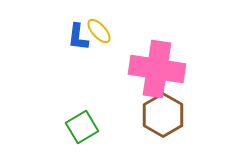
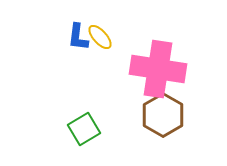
yellow ellipse: moved 1 px right, 6 px down
pink cross: moved 1 px right
green square: moved 2 px right, 2 px down
